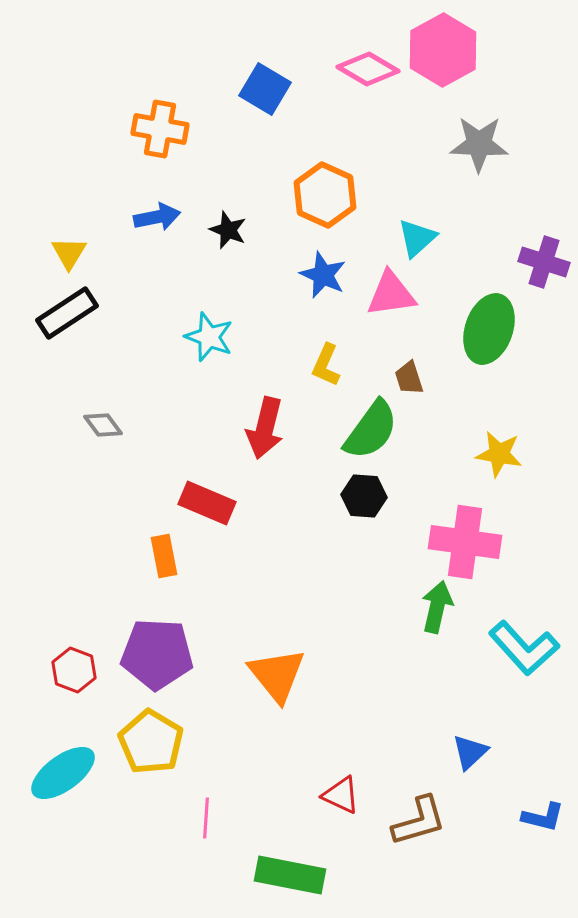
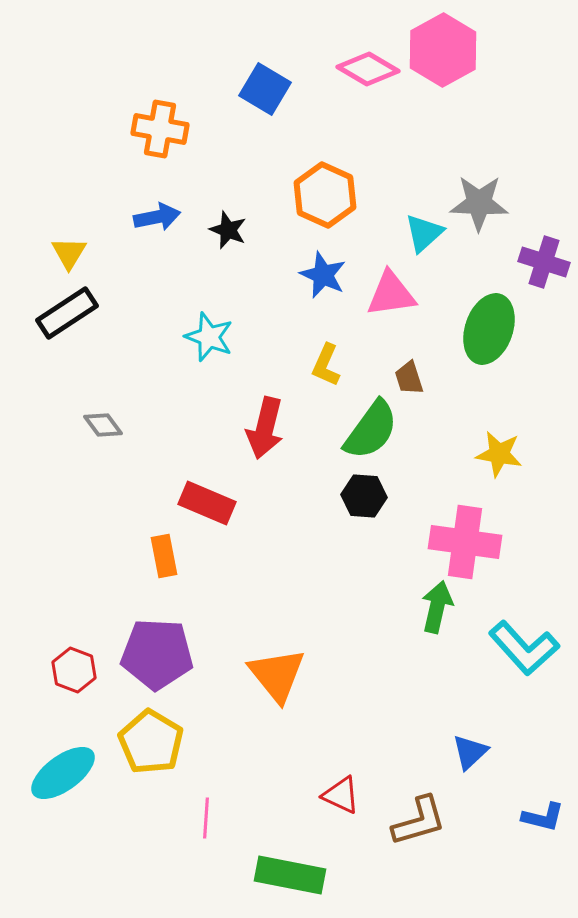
gray star: moved 59 px down
cyan triangle: moved 7 px right, 5 px up
